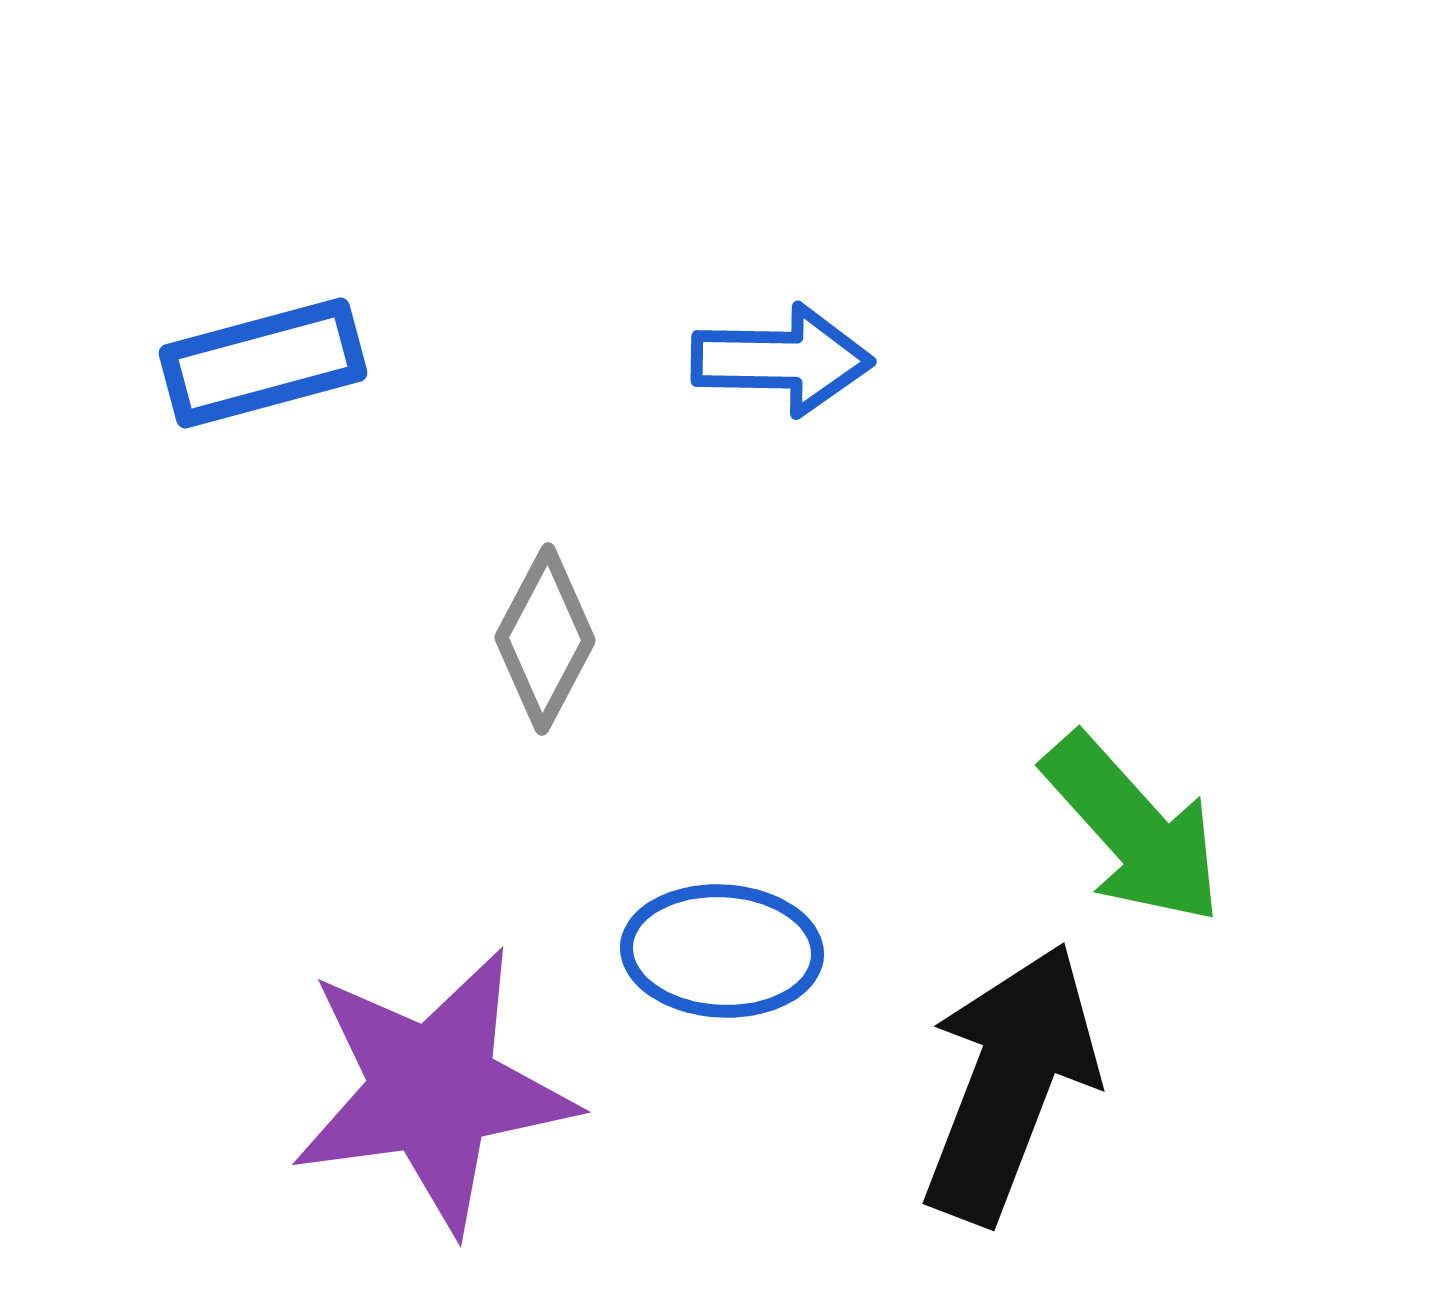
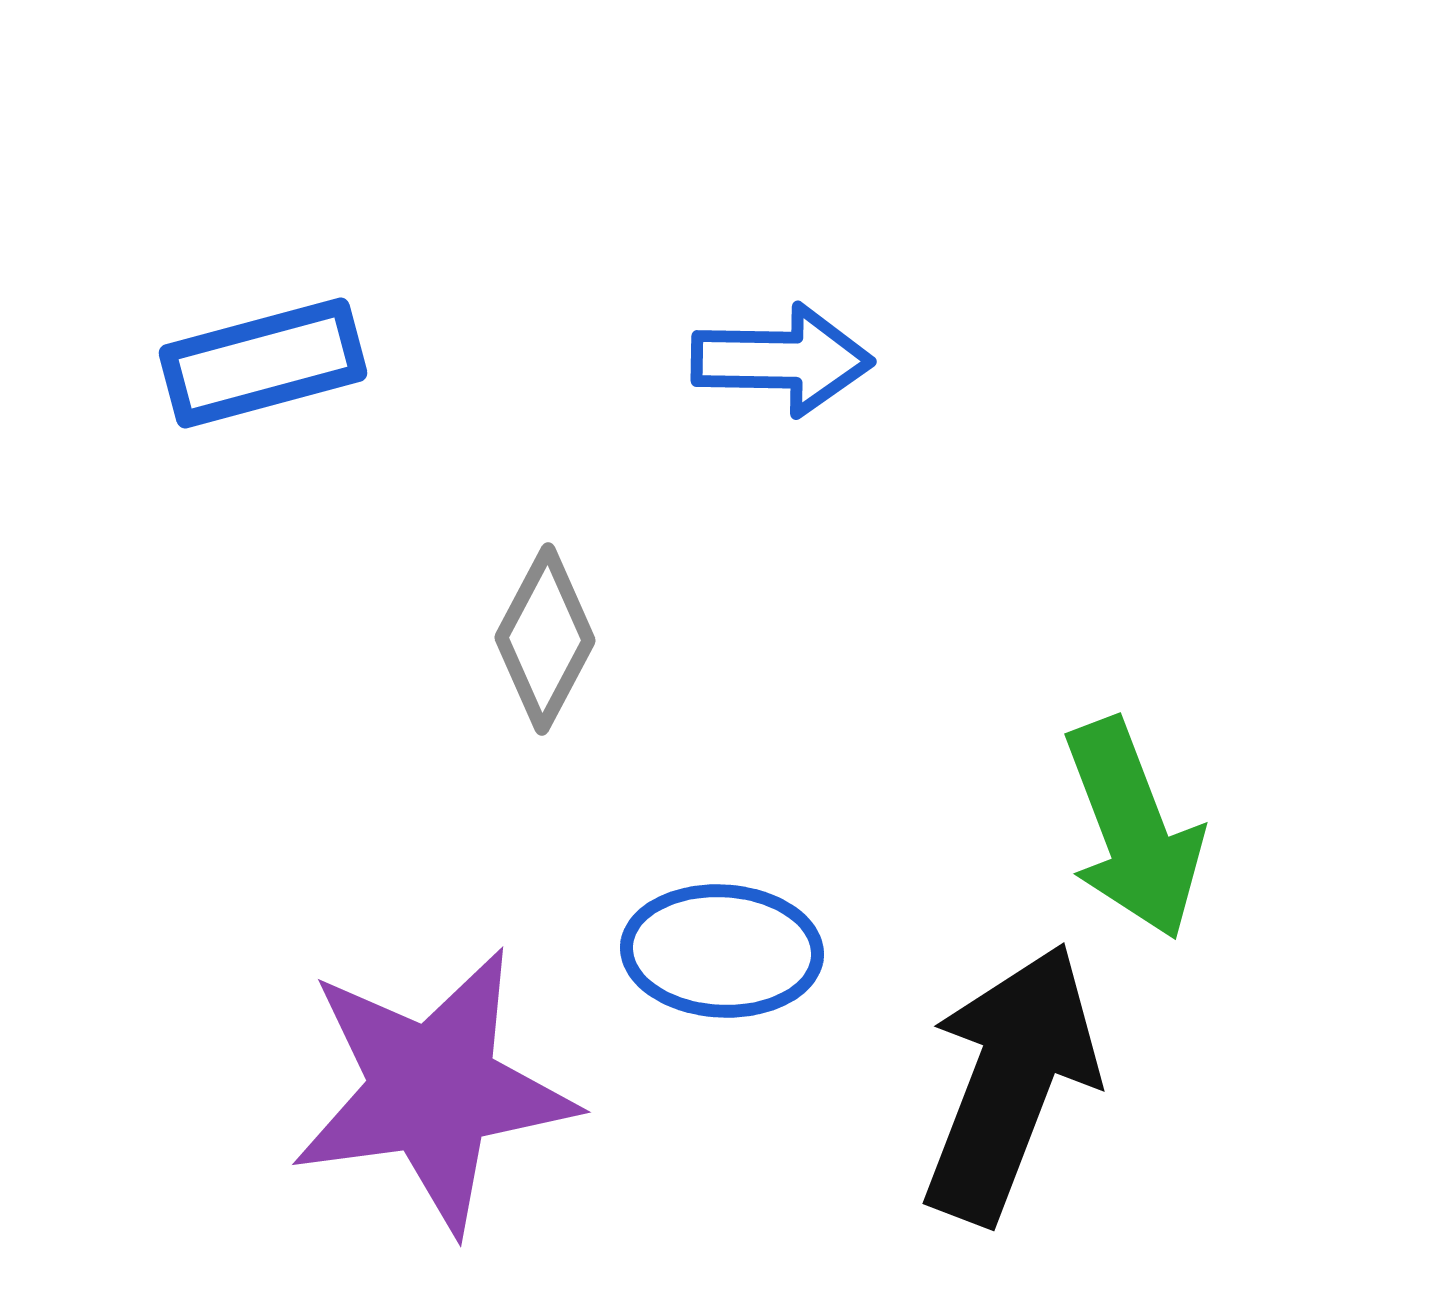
green arrow: rotated 21 degrees clockwise
